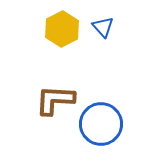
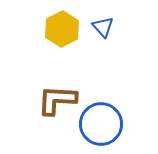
brown L-shape: moved 2 px right
